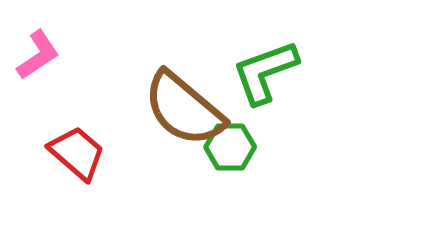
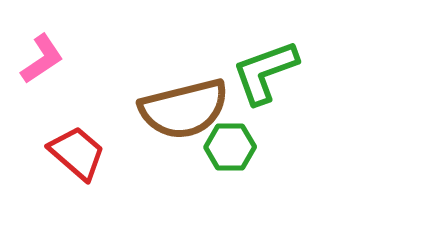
pink L-shape: moved 4 px right, 4 px down
brown semicircle: rotated 54 degrees counterclockwise
